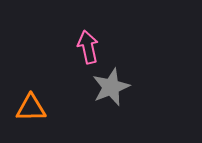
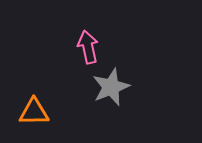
orange triangle: moved 3 px right, 4 px down
